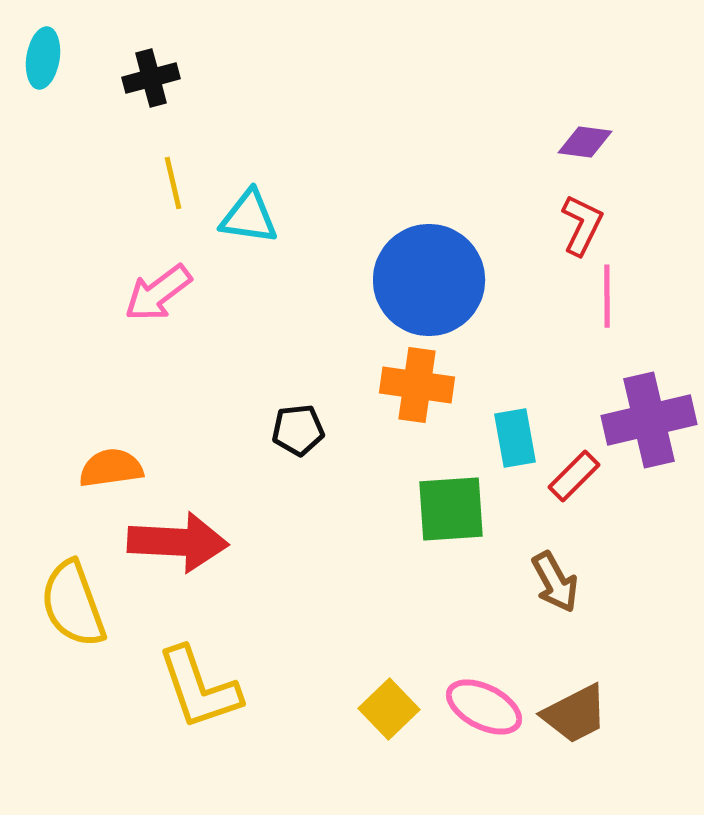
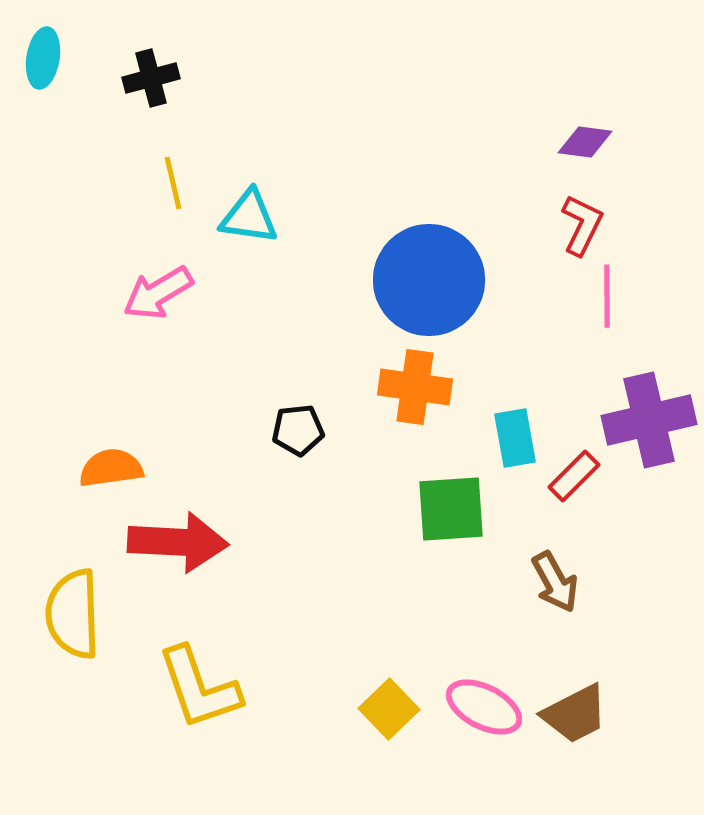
pink arrow: rotated 6 degrees clockwise
orange cross: moved 2 px left, 2 px down
yellow semicircle: moved 10 px down; rotated 18 degrees clockwise
